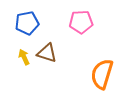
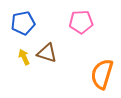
blue pentagon: moved 4 px left
